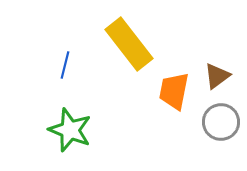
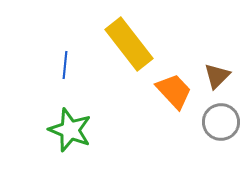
blue line: rotated 8 degrees counterclockwise
brown triangle: rotated 8 degrees counterclockwise
orange trapezoid: rotated 126 degrees clockwise
